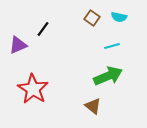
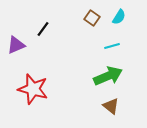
cyan semicircle: rotated 70 degrees counterclockwise
purple triangle: moved 2 px left
red star: rotated 16 degrees counterclockwise
brown triangle: moved 18 px right
